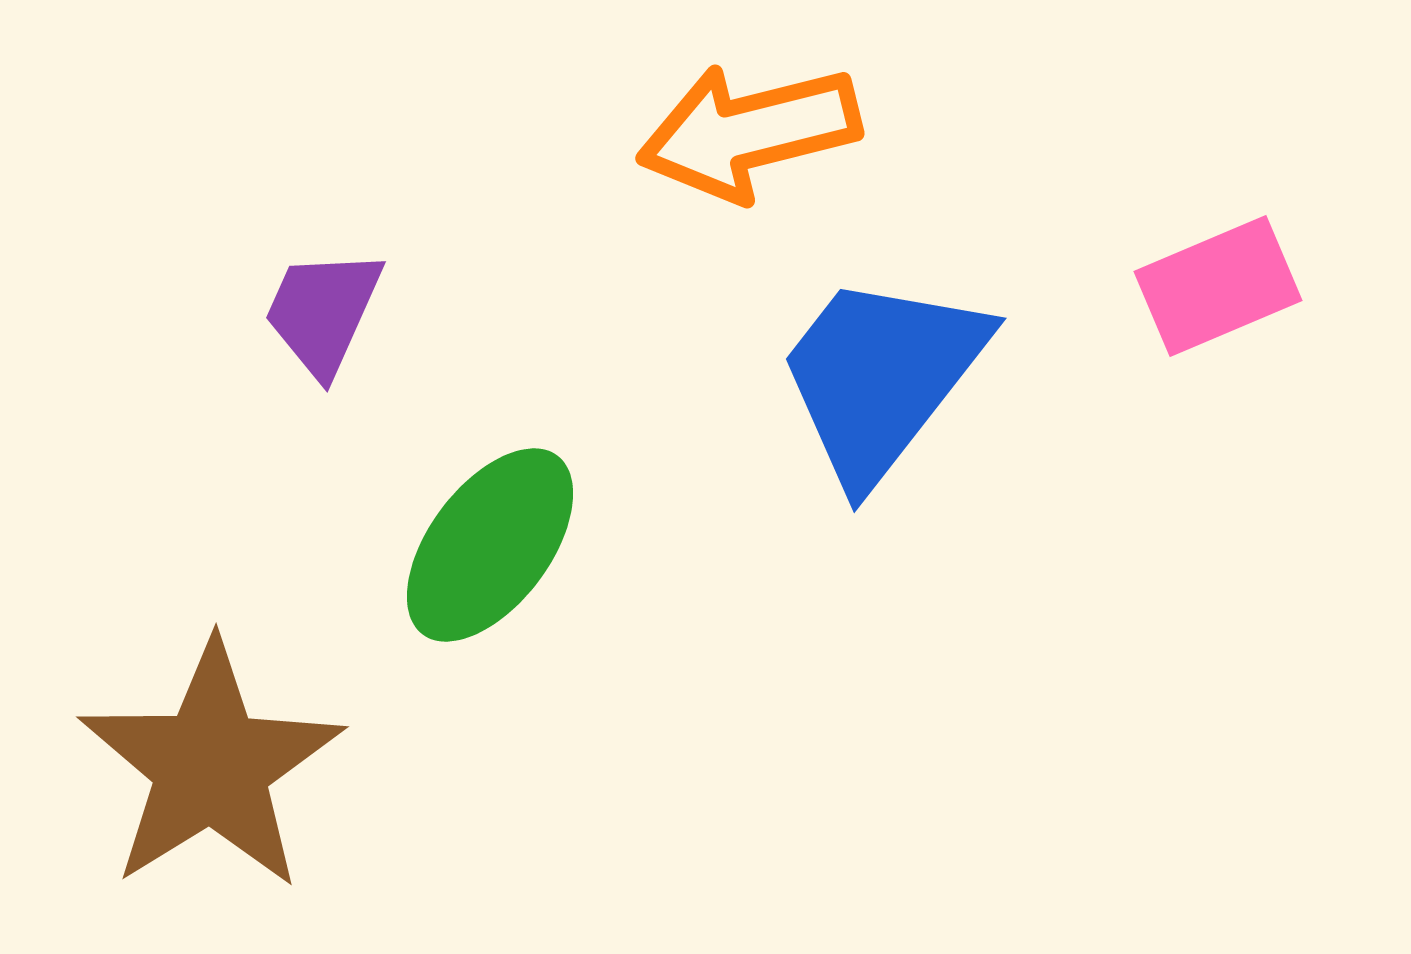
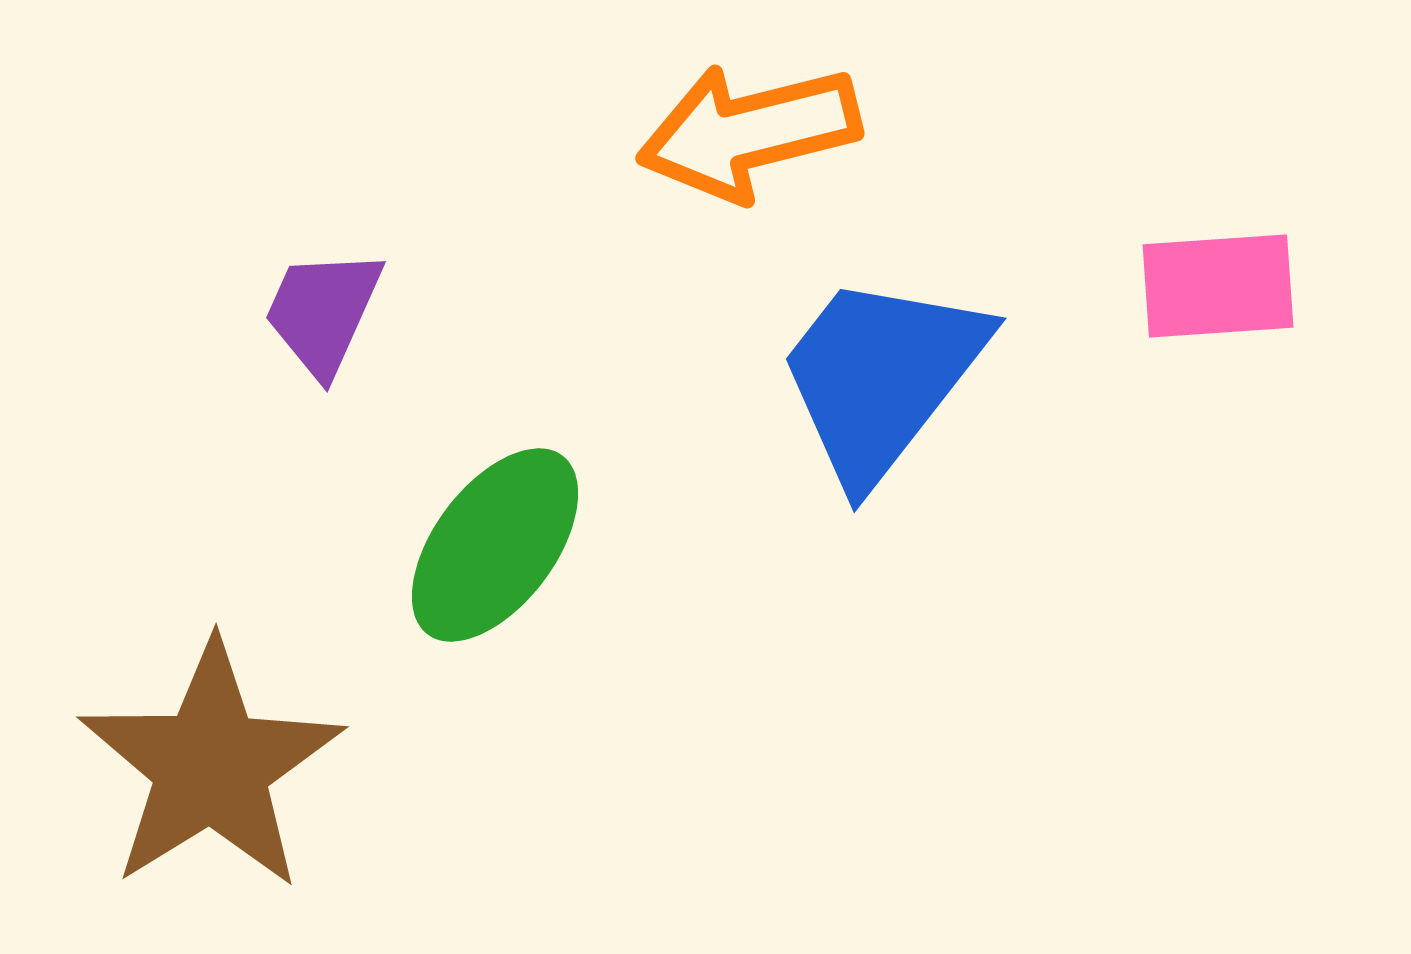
pink rectangle: rotated 19 degrees clockwise
green ellipse: moved 5 px right
